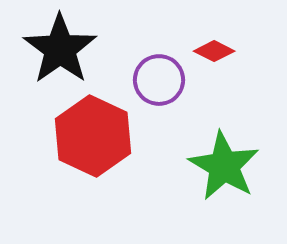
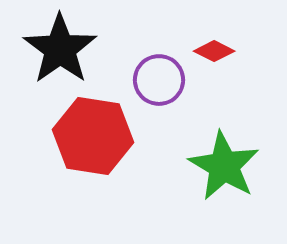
red hexagon: rotated 16 degrees counterclockwise
